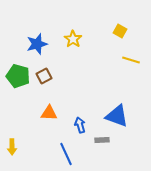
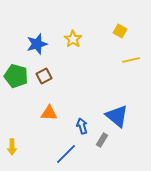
yellow line: rotated 30 degrees counterclockwise
green pentagon: moved 2 px left
blue triangle: rotated 20 degrees clockwise
blue arrow: moved 2 px right, 1 px down
gray rectangle: rotated 56 degrees counterclockwise
blue line: rotated 70 degrees clockwise
